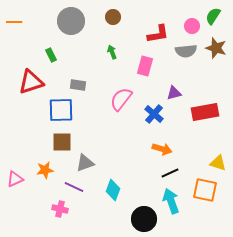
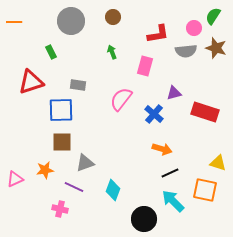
pink circle: moved 2 px right, 2 px down
green rectangle: moved 3 px up
red rectangle: rotated 28 degrees clockwise
cyan arrow: moved 2 px right; rotated 25 degrees counterclockwise
